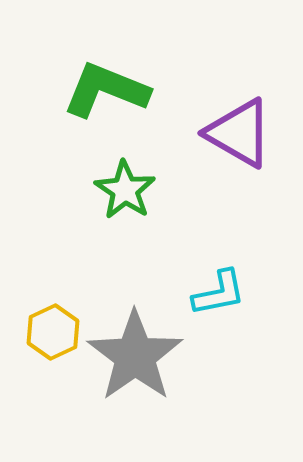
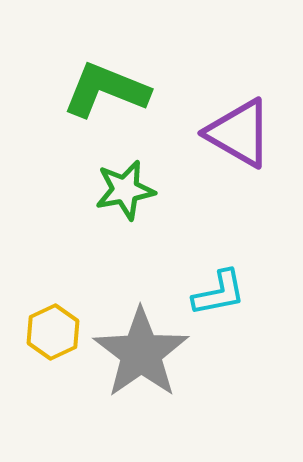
green star: rotated 28 degrees clockwise
gray star: moved 6 px right, 3 px up
